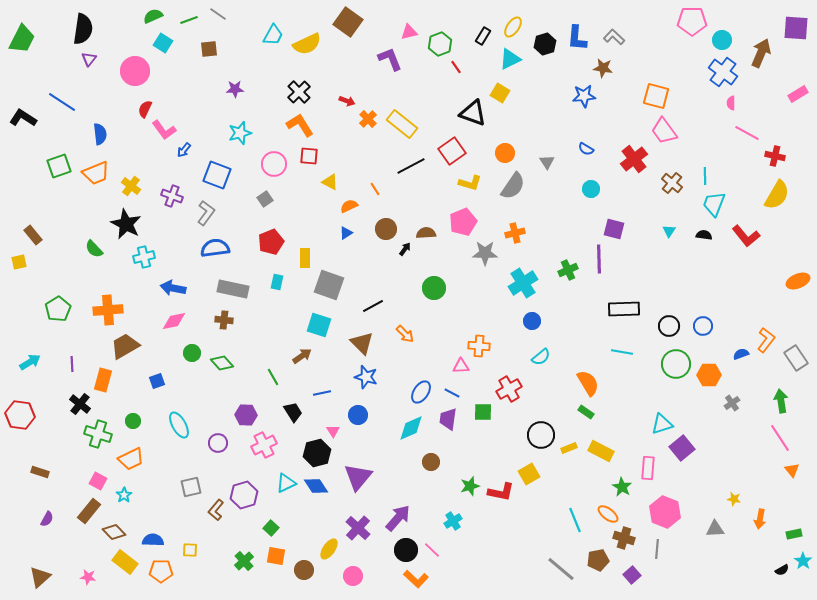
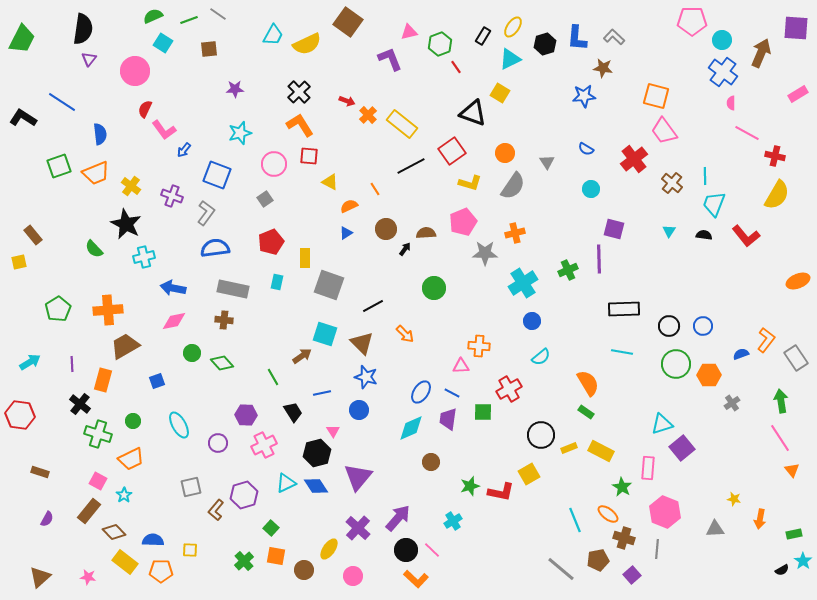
orange cross at (368, 119): moved 4 px up
cyan square at (319, 325): moved 6 px right, 9 px down
blue circle at (358, 415): moved 1 px right, 5 px up
